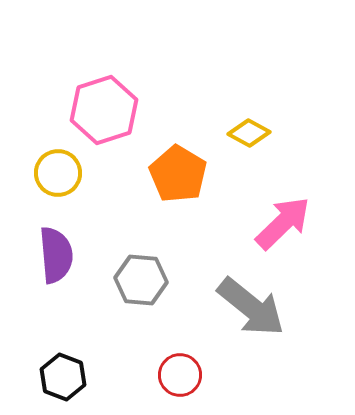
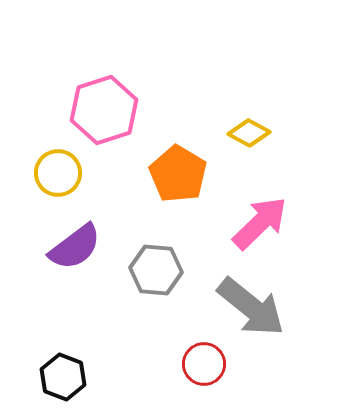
pink arrow: moved 23 px left
purple semicircle: moved 19 px right, 8 px up; rotated 58 degrees clockwise
gray hexagon: moved 15 px right, 10 px up
red circle: moved 24 px right, 11 px up
